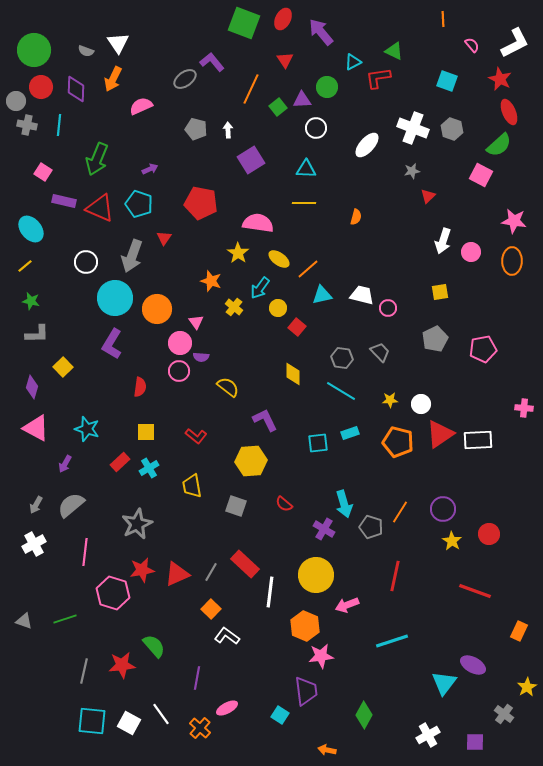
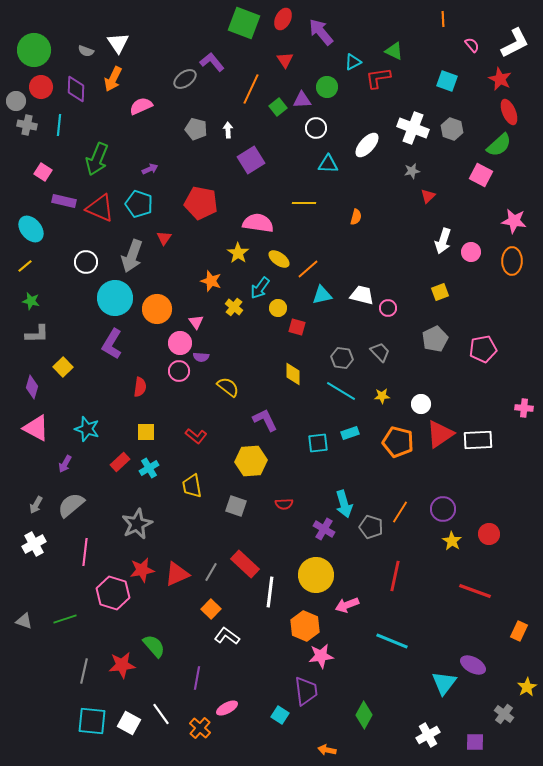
cyan triangle at (306, 169): moved 22 px right, 5 px up
yellow square at (440, 292): rotated 12 degrees counterclockwise
red square at (297, 327): rotated 24 degrees counterclockwise
yellow star at (390, 400): moved 8 px left, 4 px up
red semicircle at (284, 504): rotated 42 degrees counterclockwise
cyan line at (392, 641): rotated 40 degrees clockwise
